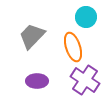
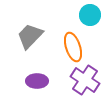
cyan circle: moved 4 px right, 2 px up
gray trapezoid: moved 2 px left
